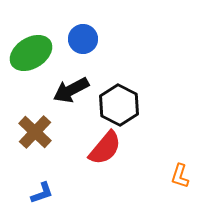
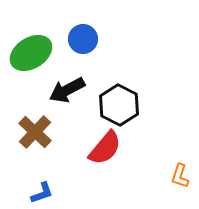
black arrow: moved 4 px left
